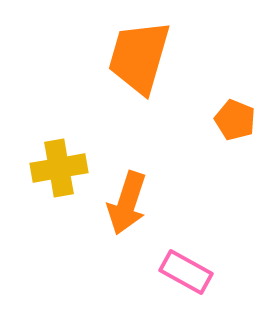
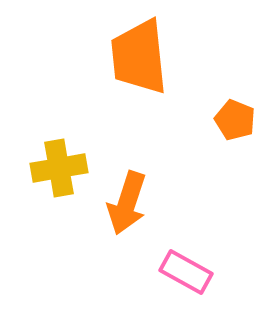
orange trapezoid: rotated 22 degrees counterclockwise
